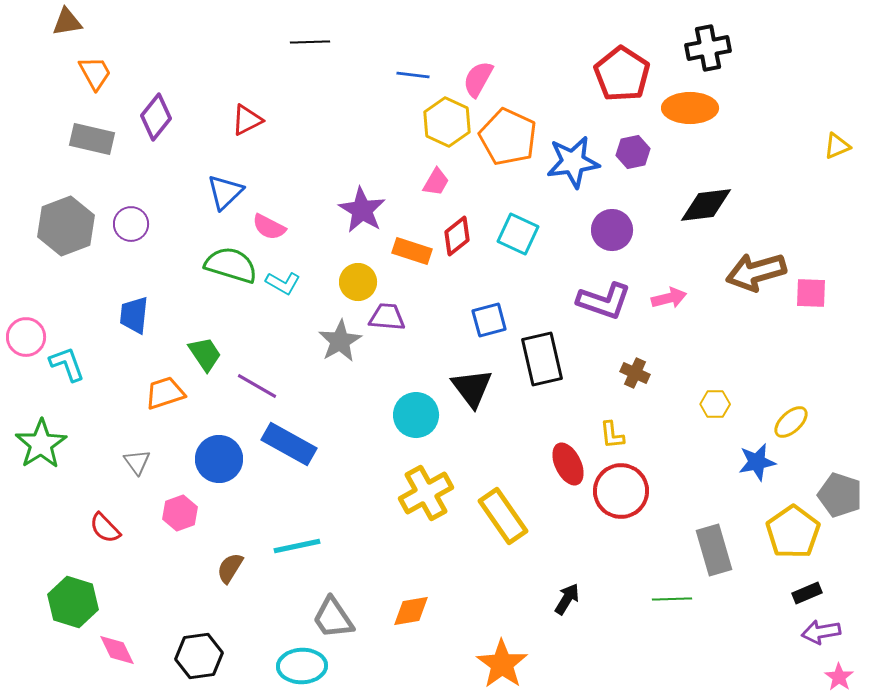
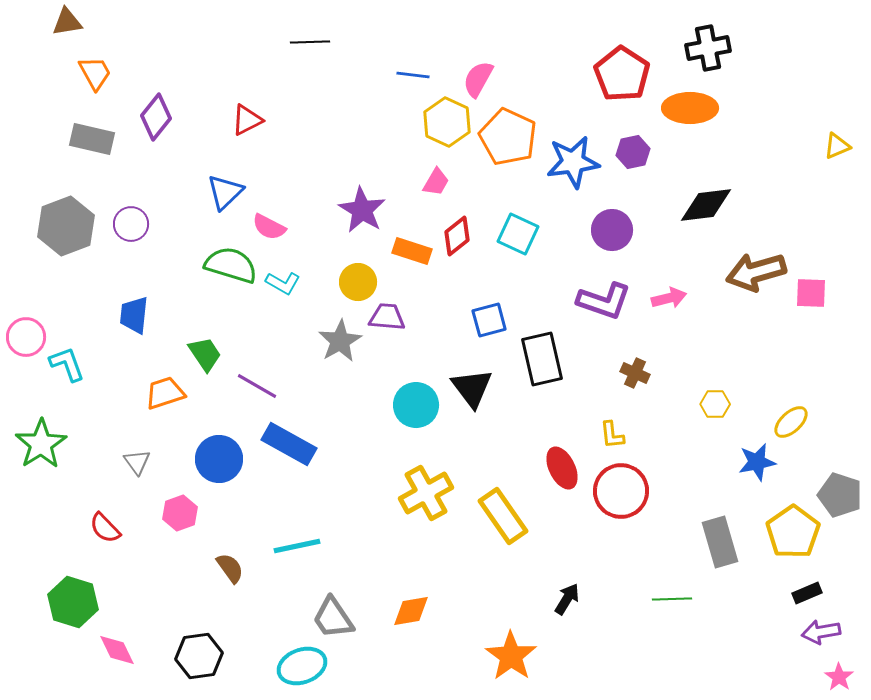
cyan circle at (416, 415): moved 10 px up
red ellipse at (568, 464): moved 6 px left, 4 px down
gray rectangle at (714, 550): moved 6 px right, 8 px up
brown semicircle at (230, 568): rotated 112 degrees clockwise
orange star at (502, 664): moved 9 px right, 8 px up
cyan ellipse at (302, 666): rotated 18 degrees counterclockwise
